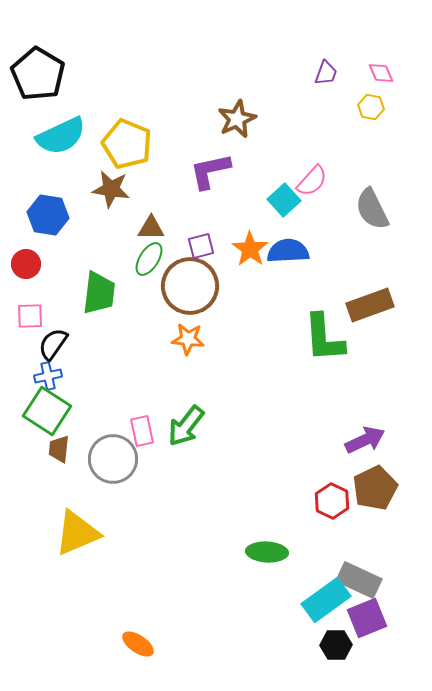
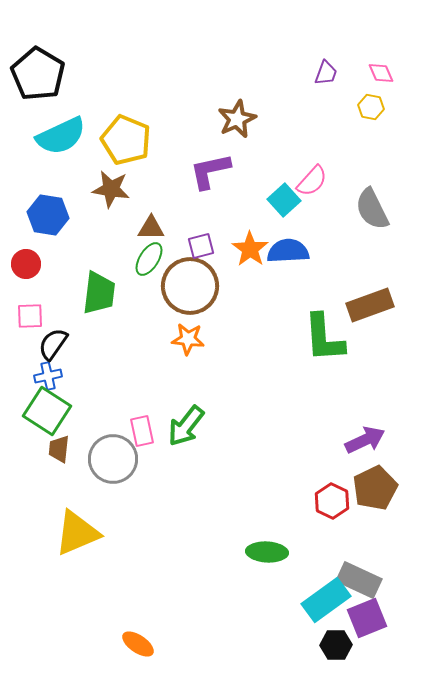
yellow pentagon at (127, 144): moved 1 px left, 4 px up
